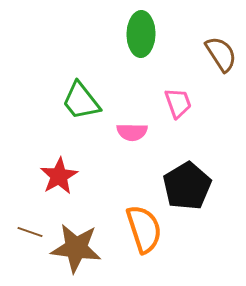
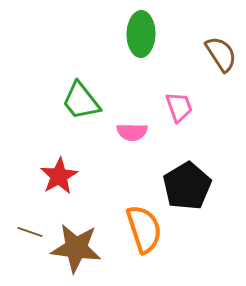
pink trapezoid: moved 1 px right, 4 px down
